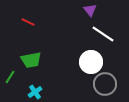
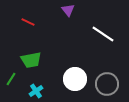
purple triangle: moved 22 px left
white circle: moved 16 px left, 17 px down
green line: moved 1 px right, 2 px down
gray circle: moved 2 px right
cyan cross: moved 1 px right, 1 px up
